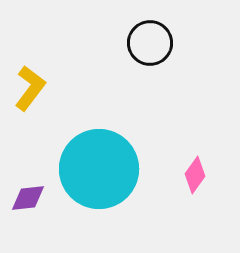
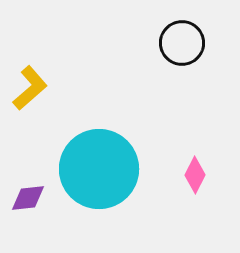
black circle: moved 32 px right
yellow L-shape: rotated 12 degrees clockwise
pink diamond: rotated 9 degrees counterclockwise
